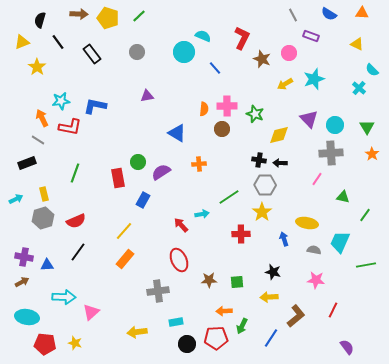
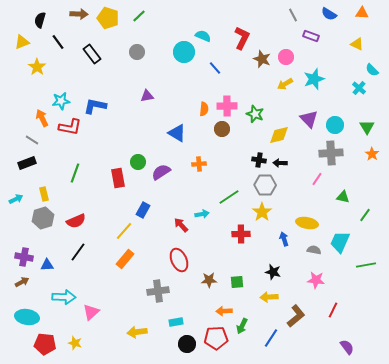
pink circle at (289, 53): moved 3 px left, 4 px down
gray line at (38, 140): moved 6 px left
blue rectangle at (143, 200): moved 10 px down
